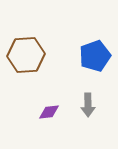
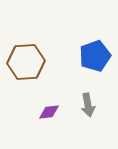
brown hexagon: moved 7 px down
gray arrow: rotated 10 degrees counterclockwise
